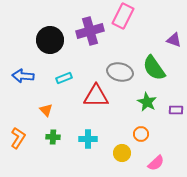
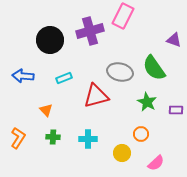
red triangle: rotated 16 degrees counterclockwise
